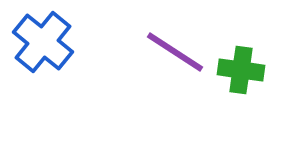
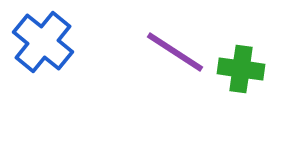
green cross: moved 1 px up
